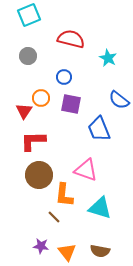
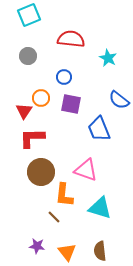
red semicircle: rotated 8 degrees counterclockwise
red L-shape: moved 1 px left, 3 px up
brown circle: moved 2 px right, 3 px up
purple star: moved 4 px left
brown semicircle: rotated 72 degrees clockwise
